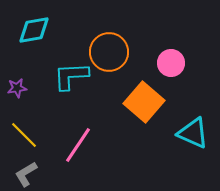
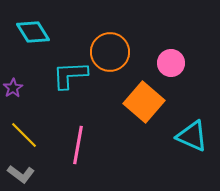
cyan diamond: moved 1 px left, 2 px down; rotated 68 degrees clockwise
orange circle: moved 1 px right
cyan L-shape: moved 1 px left, 1 px up
purple star: moved 4 px left; rotated 24 degrees counterclockwise
cyan triangle: moved 1 px left, 3 px down
pink line: rotated 24 degrees counterclockwise
gray L-shape: moved 5 px left; rotated 112 degrees counterclockwise
